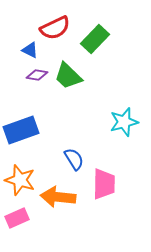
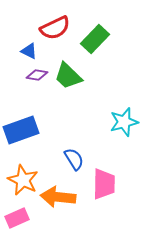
blue triangle: moved 1 px left, 1 px down
orange star: moved 3 px right; rotated 8 degrees clockwise
